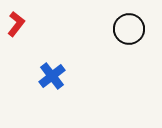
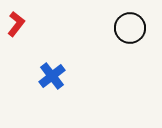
black circle: moved 1 px right, 1 px up
